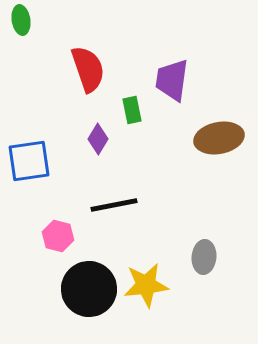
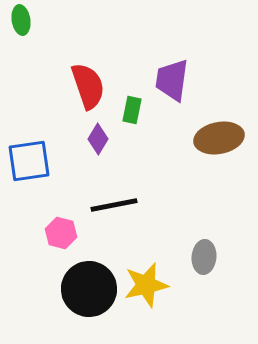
red semicircle: moved 17 px down
green rectangle: rotated 24 degrees clockwise
pink hexagon: moved 3 px right, 3 px up
yellow star: rotated 6 degrees counterclockwise
